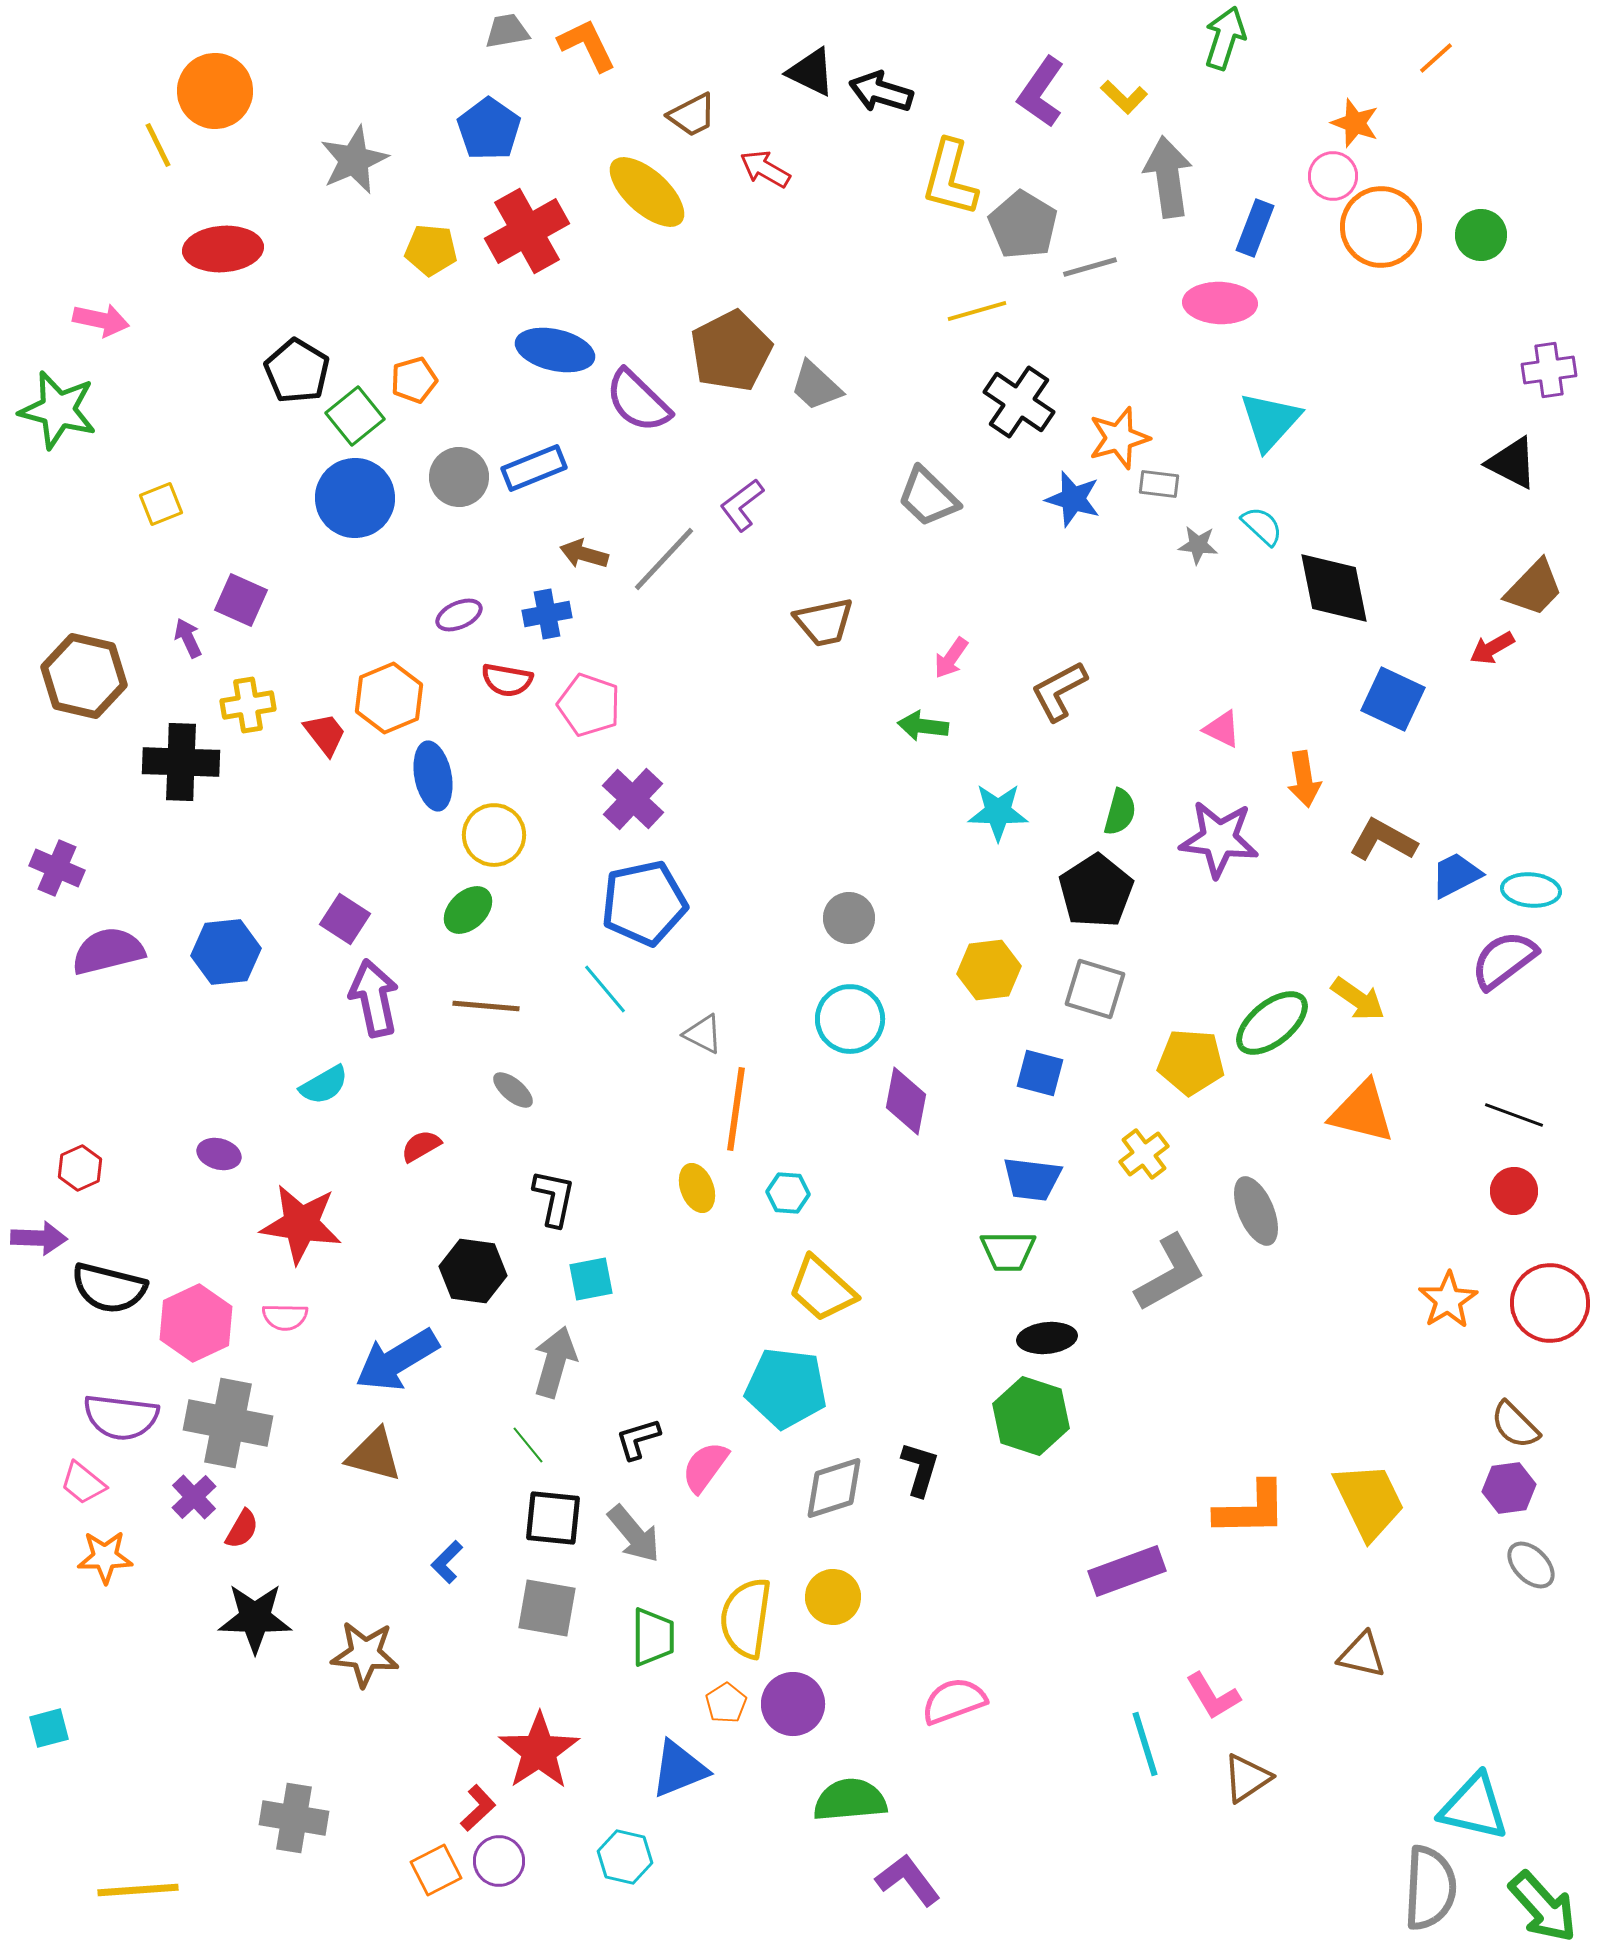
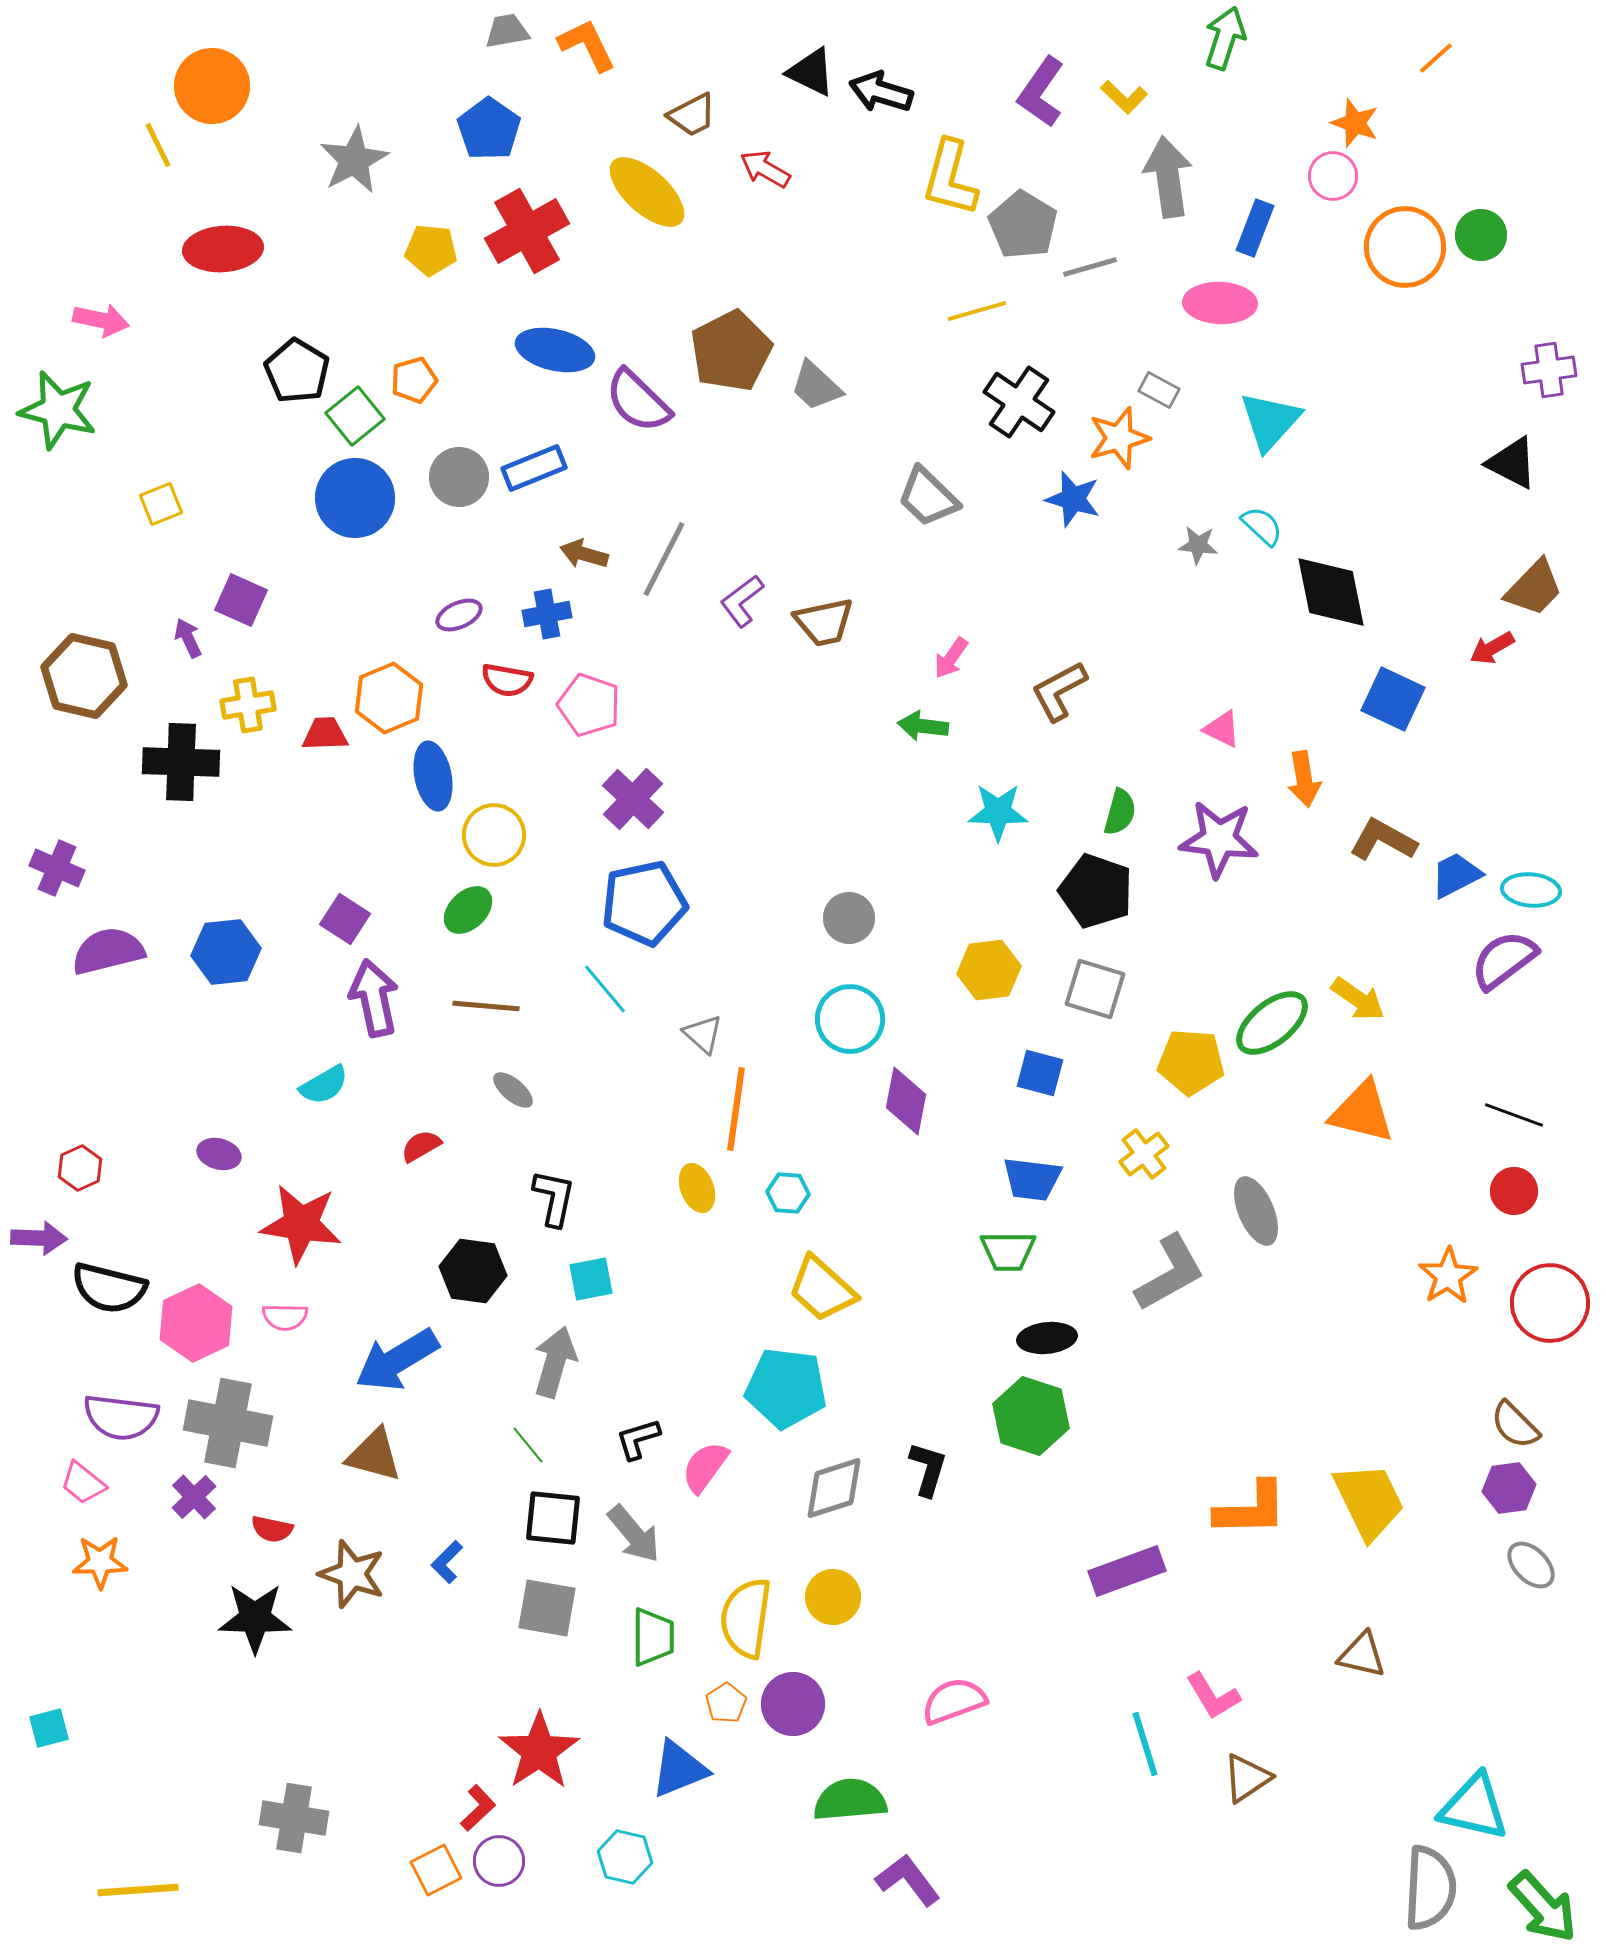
orange circle at (215, 91): moved 3 px left, 5 px up
gray star at (354, 160): rotated 4 degrees counterclockwise
orange circle at (1381, 227): moved 24 px right, 20 px down
gray rectangle at (1159, 484): moved 94 px up; rotated 21 degrees clockwise
purple L-shape at (742, 505): moved 96 px down
gray line at (664, 559): rotated 16 degrees counterclockwise
black diamond at (1334, 588): moved 3 px left, 4 px down
red trapezoid at (325, 734): rotated 54 degrees counterclockwise
black pentagon at (1096, 891): rotated 20 degrees counterclockwise
gray triangle at (703, 1034): rotated 15 degrees clockwise
orange star at (1448, 1300): moved 24 px up
black L-shape at (920, 1469): moved 8 px right
red semicircle at (242, 1529): moved 30 px right; rotated 72 degrees clockwise
orange star at (105, 1557): moved 5 px left, 5 px down
brown star at (365, 1654): moved 13 px left, 80 px up; rotated 14 degrees clockwise
